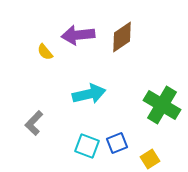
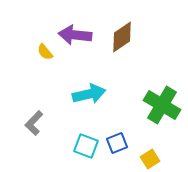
purple arrow: moved 3 px left; rotated 12 degrees clockwise
cyan square: moved 1 px left
